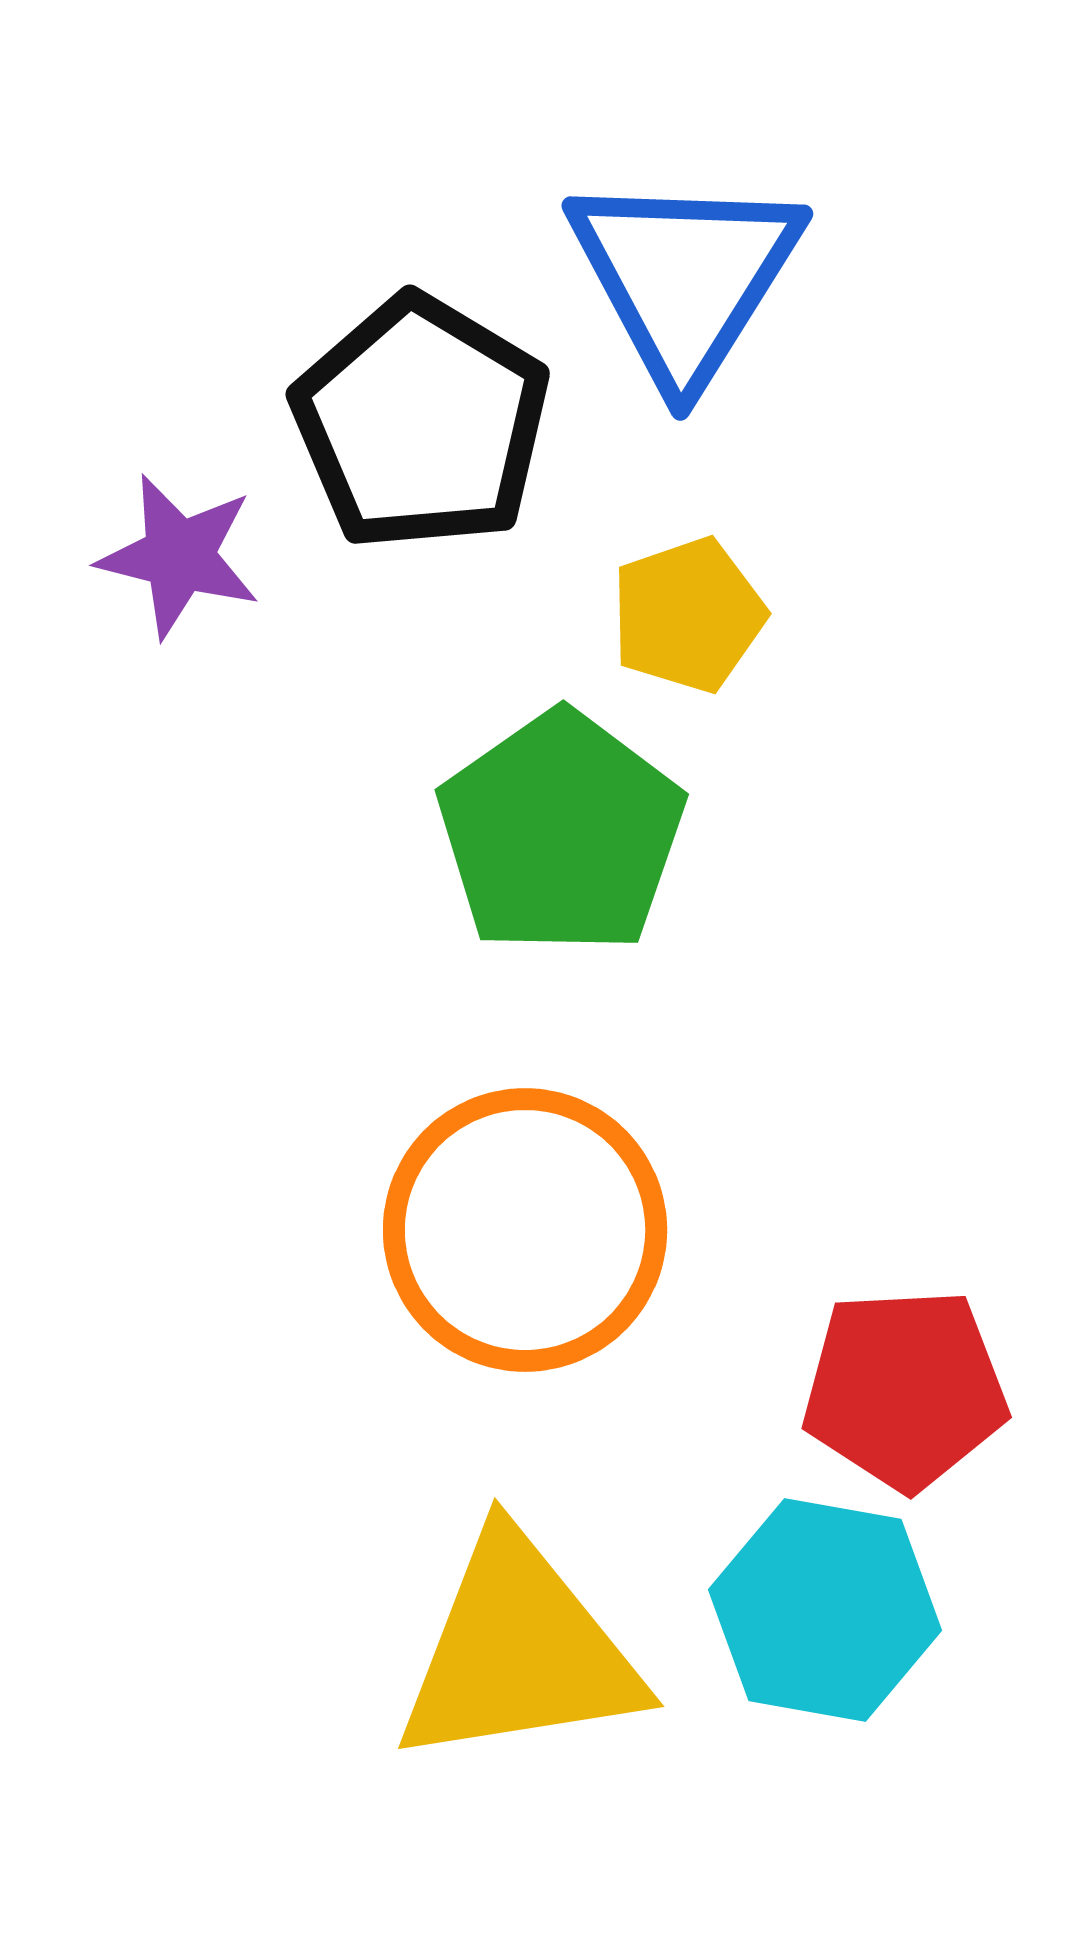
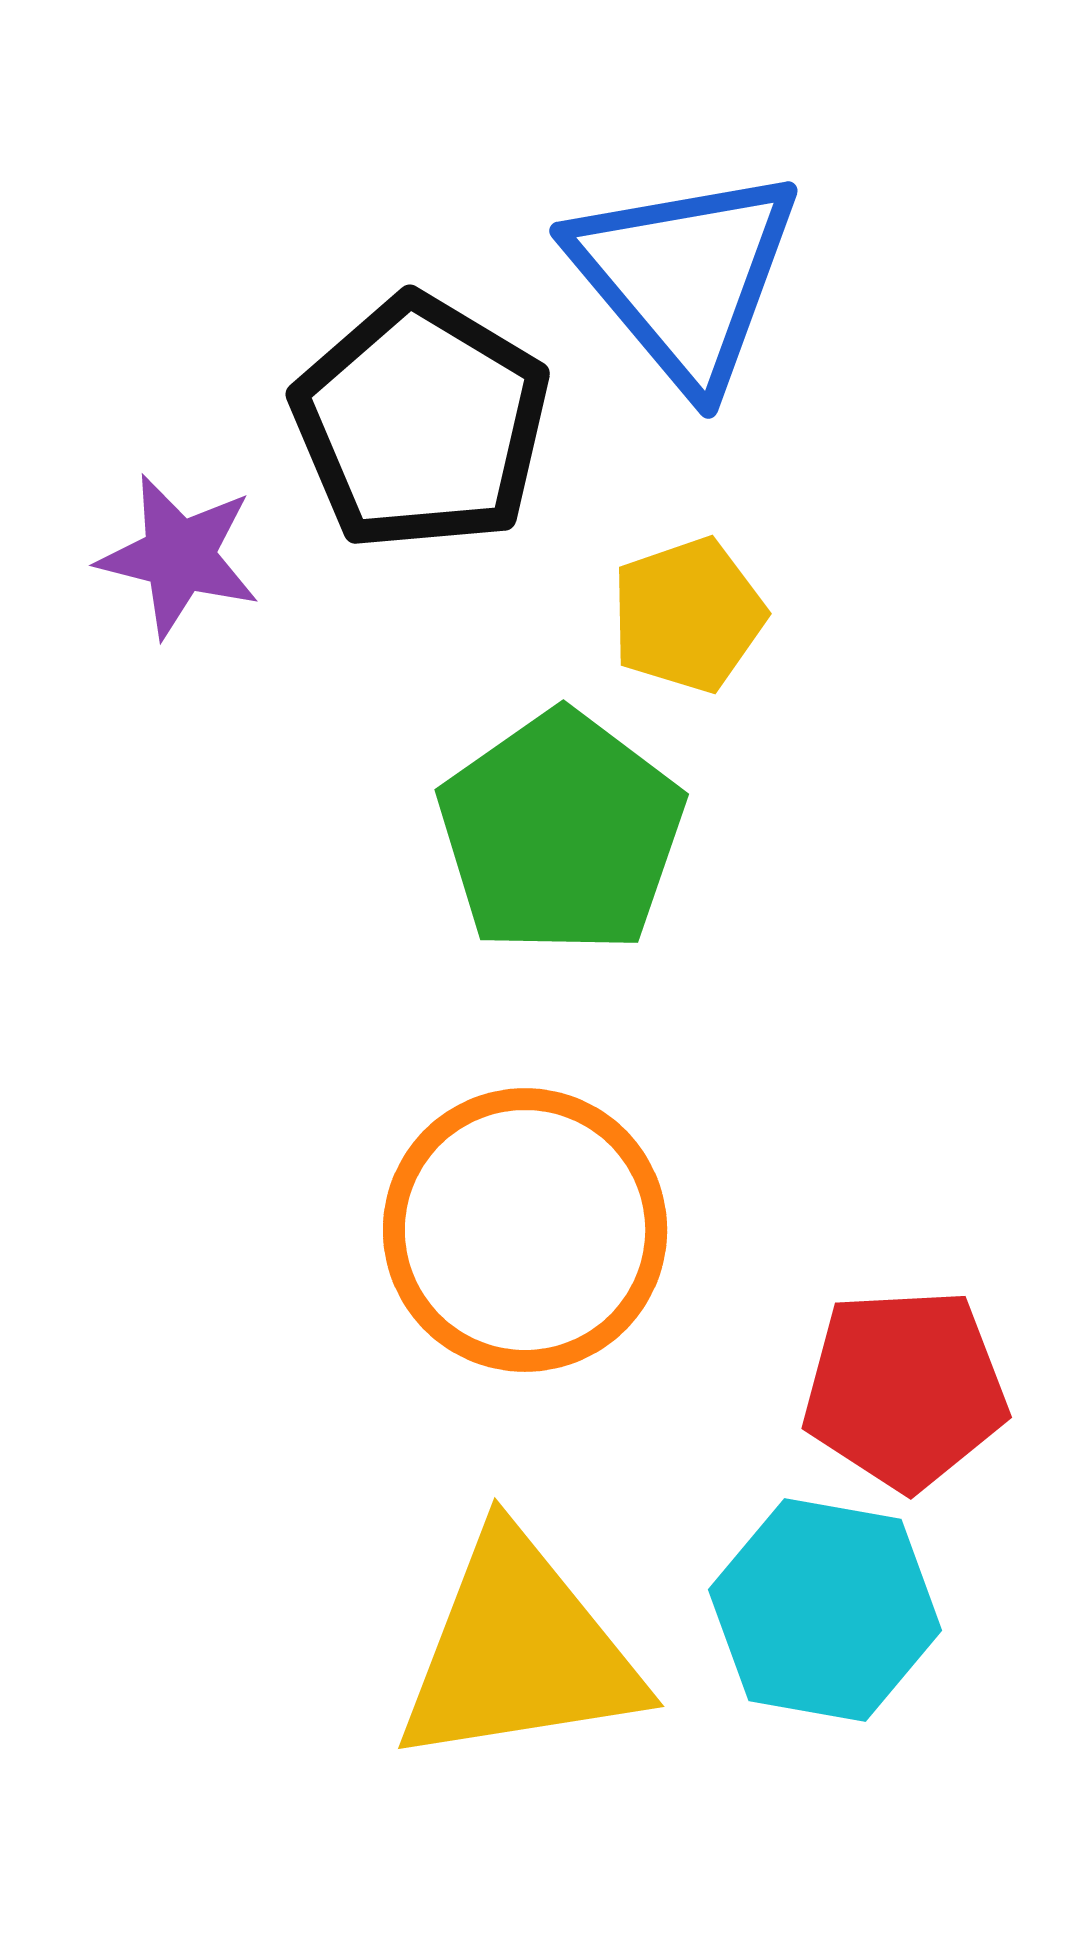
blue triangle: rotated 12 degrees counterclockwise
